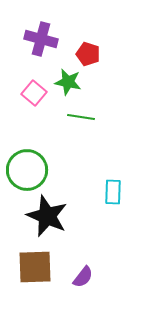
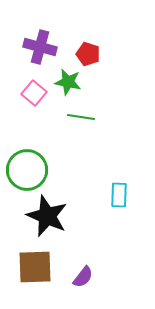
purple cross: moved 1 px left, 8 px down
cyan rectangle: moved 6 px right, 3 px down
